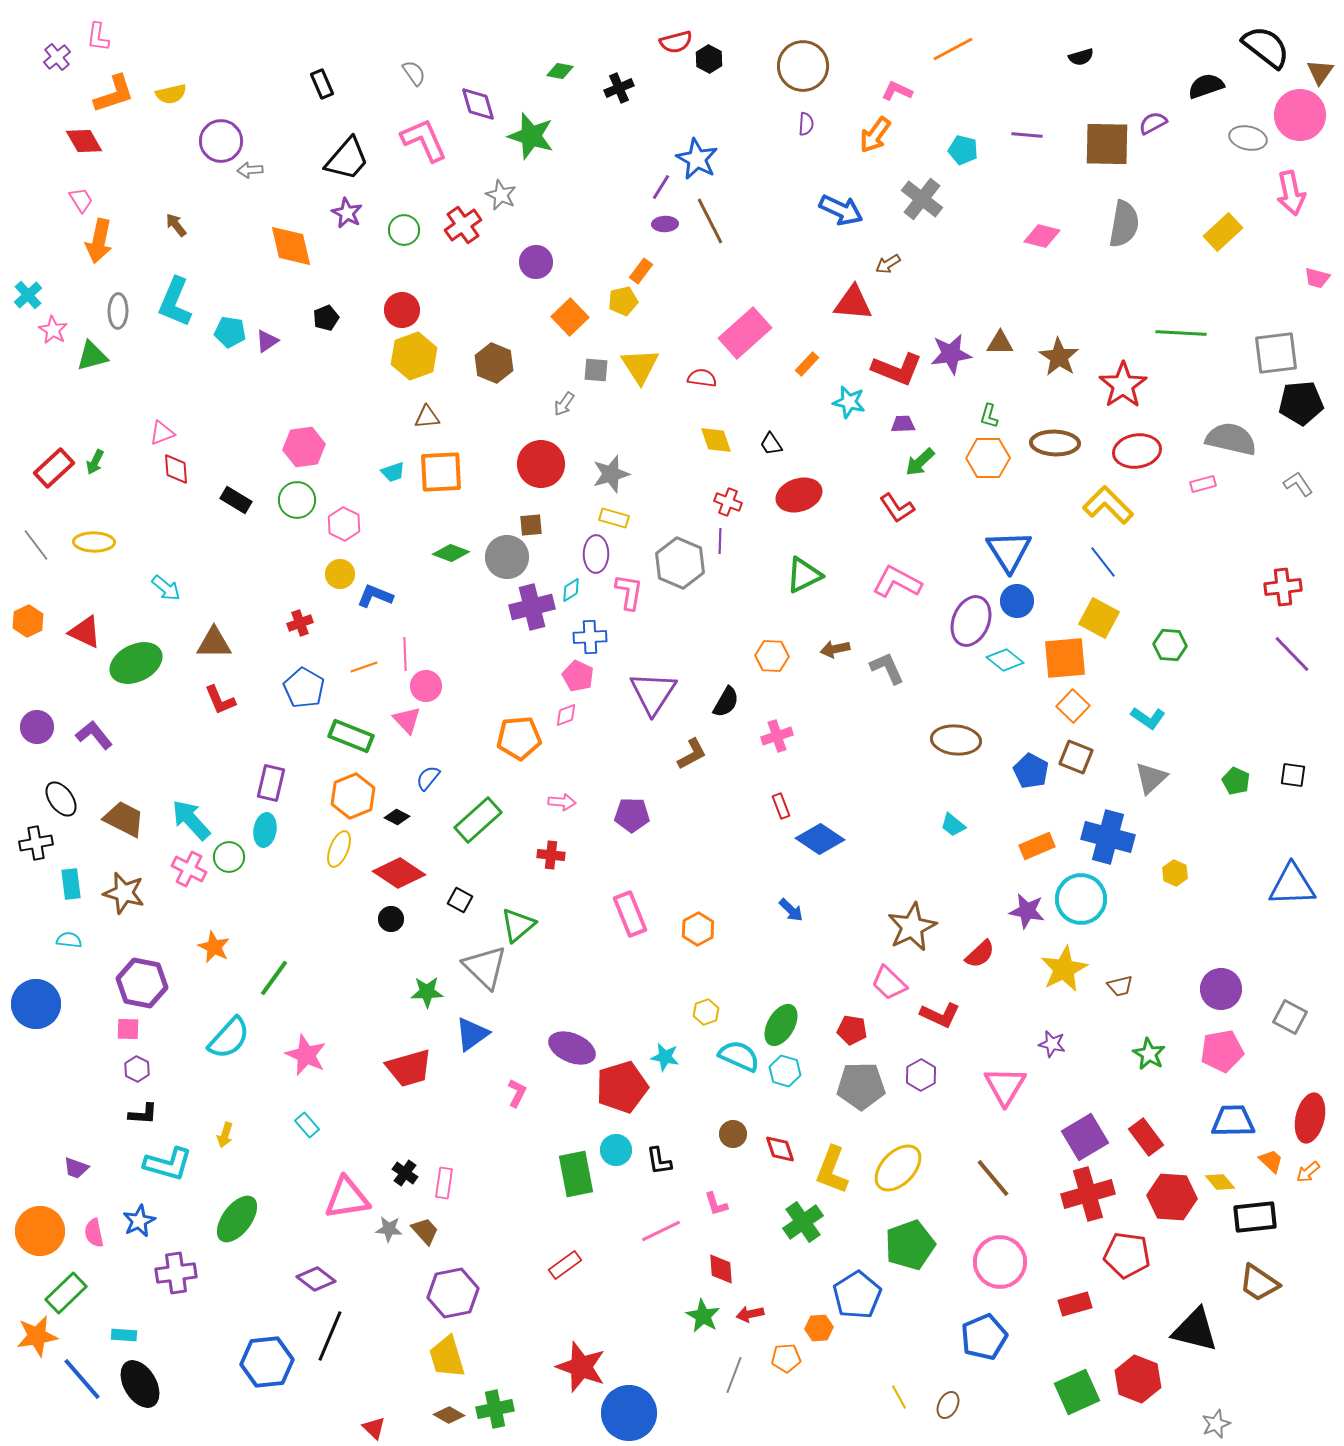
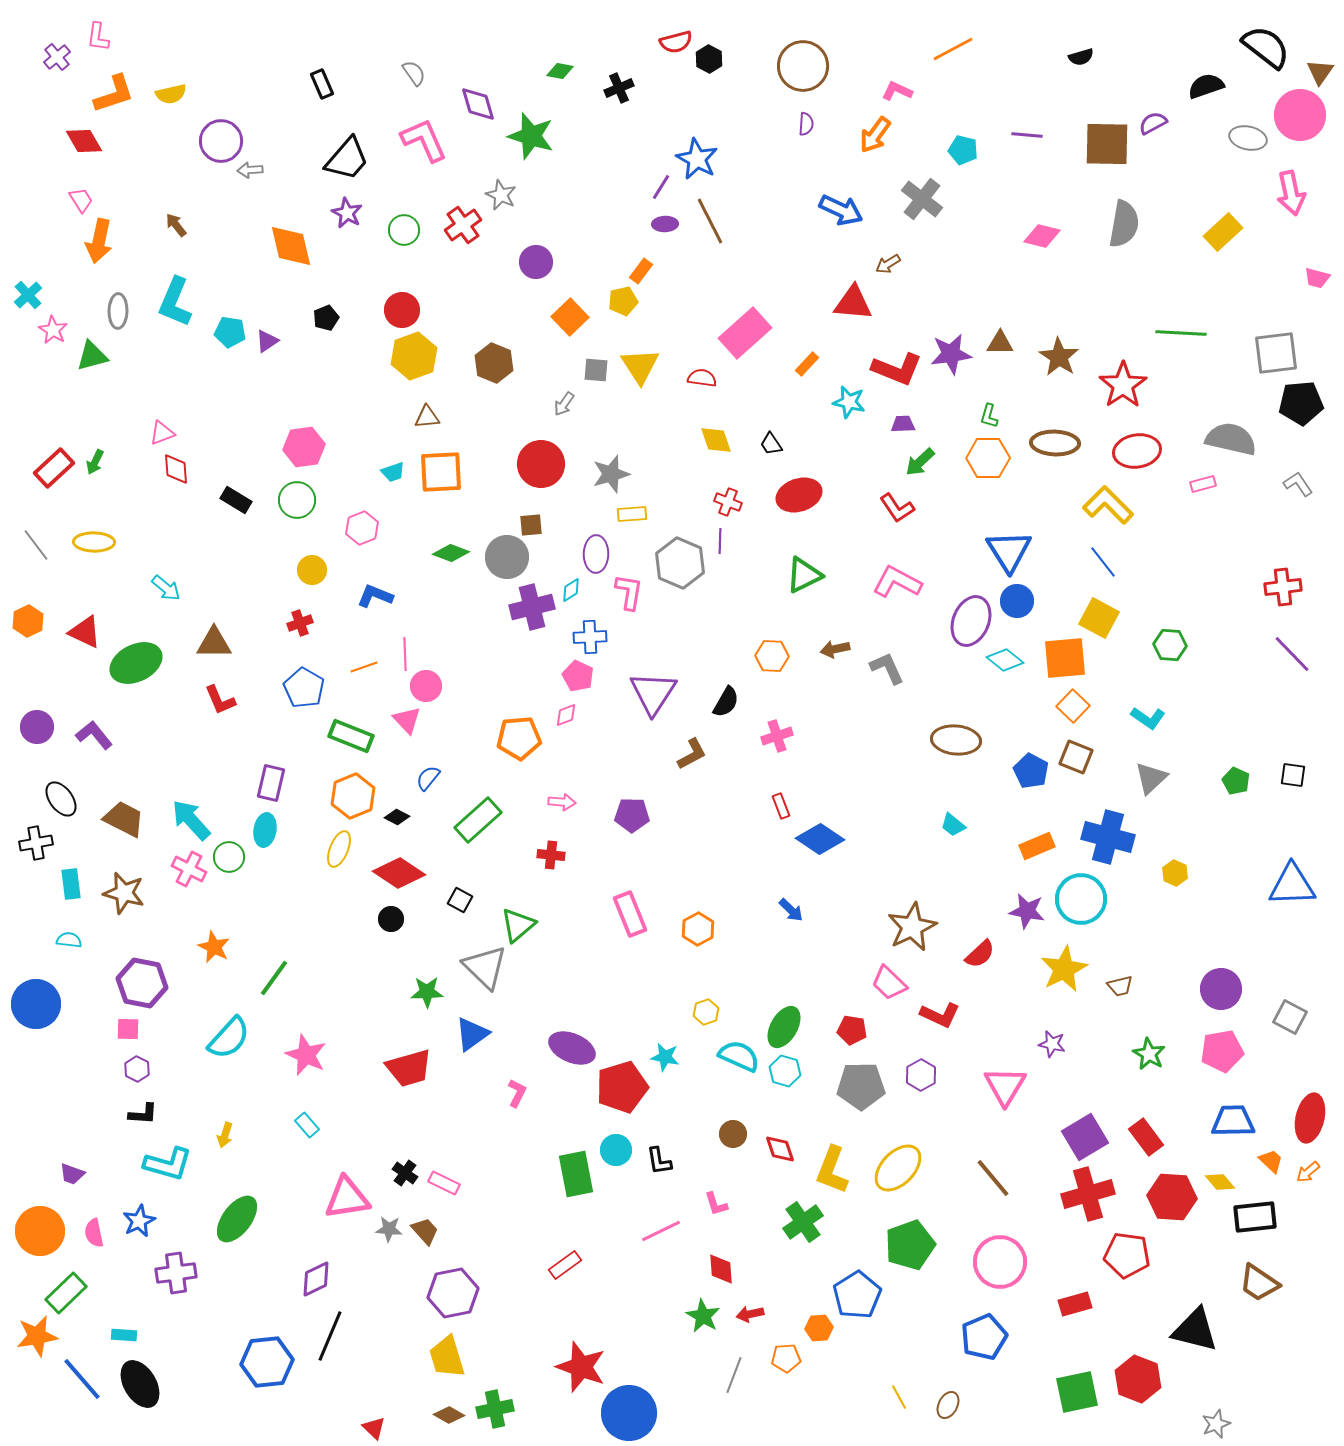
yellow rectangle at (614, 518): moved 18 px right, 4 px up; rotated 20 degrees counterclockwise
pink hexagon at (344, 524): moved 18 px right, 4 px down; rotated 12 degrees clockwise
yellow circle at (340, 574): moved 28 px left, 4 px up
green ellipse at (781, 1025): moved 3 px right, 2 px down
purple trapezoid at (76, 1168): moved 4 px left, 6 px down
pink rectangle at (444, 1183): rotated 72 degrees counterclockwise
purple diamond at (316, 1279): rotated 63 degrees counterclockwise
green square at (1077, 1392): rotated 12 degrees clockwise
